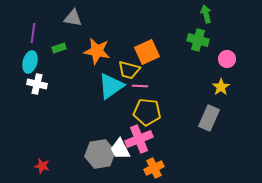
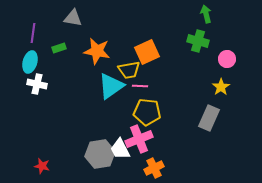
green cross: moved 1 px down
yellow trapezoid: rotated 25 degrees counterclockwise
